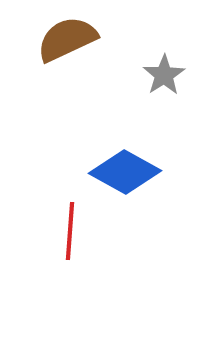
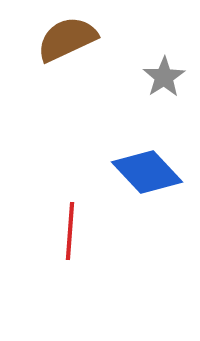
gray star: moved 2 px down
blue diamond: moved 22 px right; rotated 18 degrees clockwise
